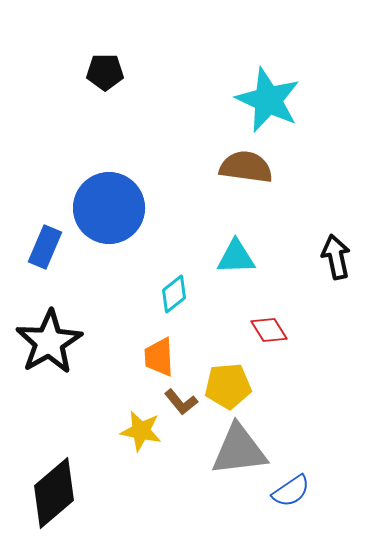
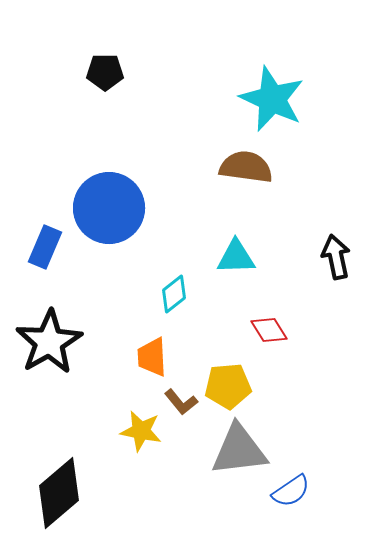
cyan star: moved 4 px right, 1 px up
orange trapezoid: moved 7 px left
black diamond: moved 5 px right
